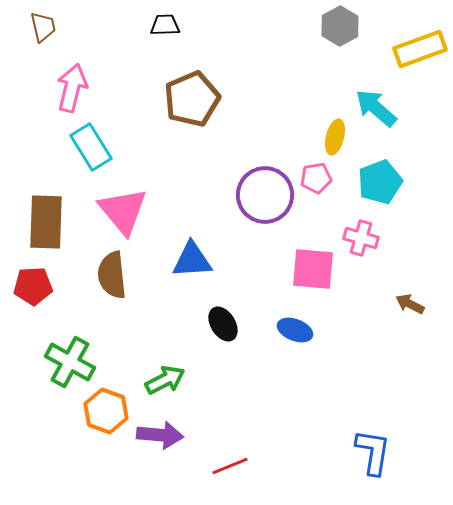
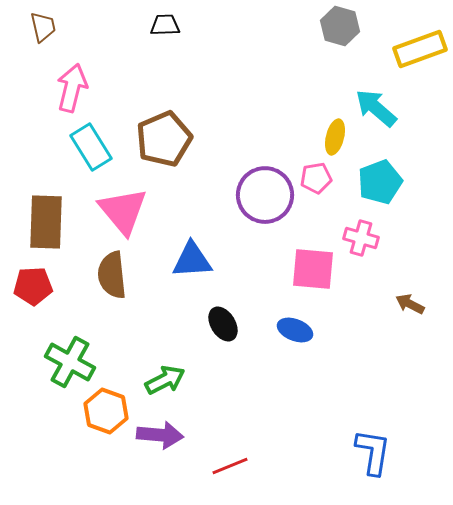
gray hexagon: rotated 15 degrees counterclockwise
brown pentagon: moved 28 px left, 40 px down
